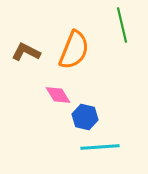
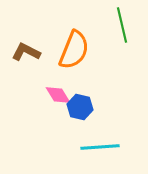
blue hexagon: moved 5 px left, 10 px up
